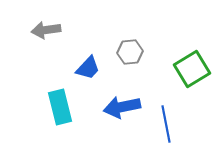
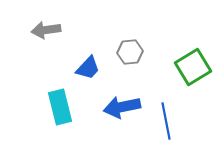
green square: moved 1 px right, 2 px up
blue line: moved 3 px up
